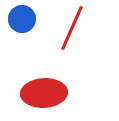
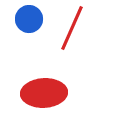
blue circle: moved 7 px right
